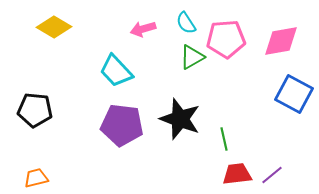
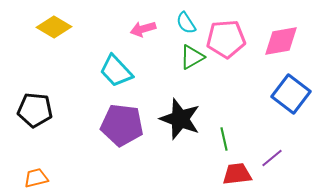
blue square: moved 3 px left; rotated 9 degrees clockwise
purple line: moved 17 px up
